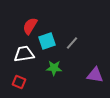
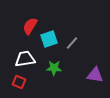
cyan square: moved 2 px right, 2 px up
white trapezoid: moved 1 px right, 5 px down
